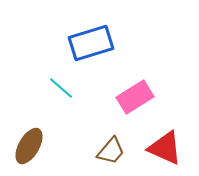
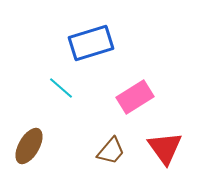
red triangle: rotated 30 degrees clockwise
